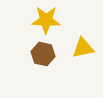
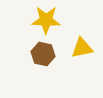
yellow triangle: moved 1 px left
